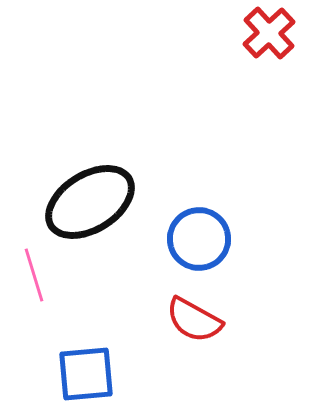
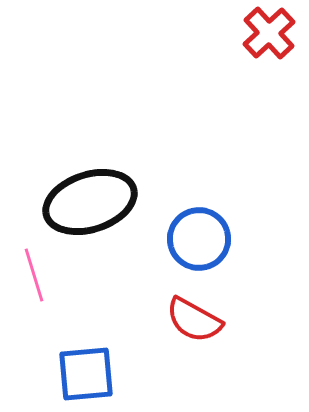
black ellipse: rotated 14 degrees clockwise
